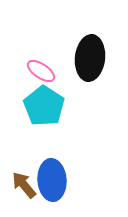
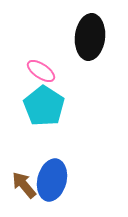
black ellipse: moved 21 px up
blue ellipse: rotated 18 degrees clockwise
